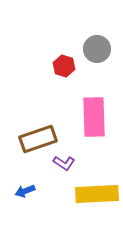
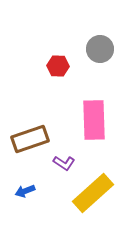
gray circle: moved 3 px right
red hexagon: moved 6 px left; rotated 15 degrees counterclockwise
pink rectangle: moved 3 px down
brown rectangle: moved 8 px left
yellow rectangle: moved 4 px left, 1 px up; rotated 39 degrees counterclockwise
